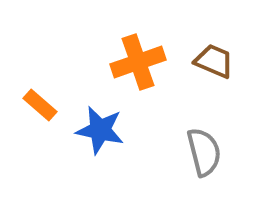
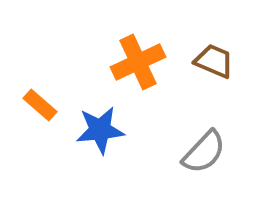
orange cross: rotated 6 degrees counterclockwise
blue star: rotated 18 degrees counterclockwise
gray semicircle: rotated 57 degrees clockwise
